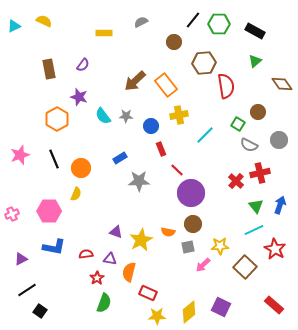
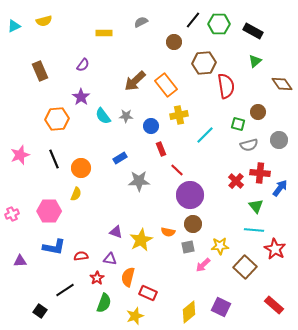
yellow semicircle at (44, 21): rotated 140 degrees clockwise
black rectangle at (255, 31): moved 2 px left
brown rectangle at (49, 69): moved 9 px left, 2 px down; rotated 12 degrees counterclockwise
purple star at (79, 97): moved 2 px right; rotated 18 degrees clockwise
orange hexagon at (57, 119): rotated 25 degrees clockwise
green square at (238, 124): rotated 16 degrees counterclockwise
gray semicircle at (249, 145): rotated 42 degrees counterclockwise
red cross at (260, 173): rotated 18 degrees clockwise
purple circle at (191, 193): moved 1 px left, 2 px down
blue arrow at (280, 205): moved 17 px up; rotated 18 degrees clockwise
cyan line at (254, 230): rotated 30 degrees clockwise
red semicircle at (86, 254): moved 5 px left, 2 px down
purple triangle at (21, 259): moved 1 px left, 2 px down; rotated 24 degrees clockwise
orange semicircle at (129, 272): moved 1 px left, 5 px down
black line at (27, 290): moved 38 px right
yellow star at (157, 316): moved 22 px left; rotated 18 degrees counterclockwise
